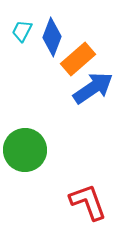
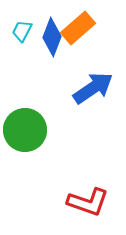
orange rectangle: moved 31 px up
green circle: moved 20 px up
red L-shape: rotated 129 degrees clockwise
